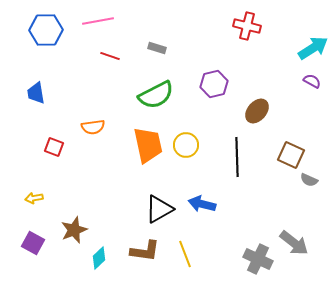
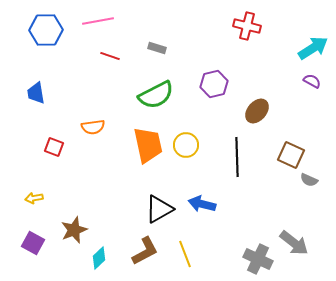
brown L-shape: rotated 36 degrees counterclockwise
